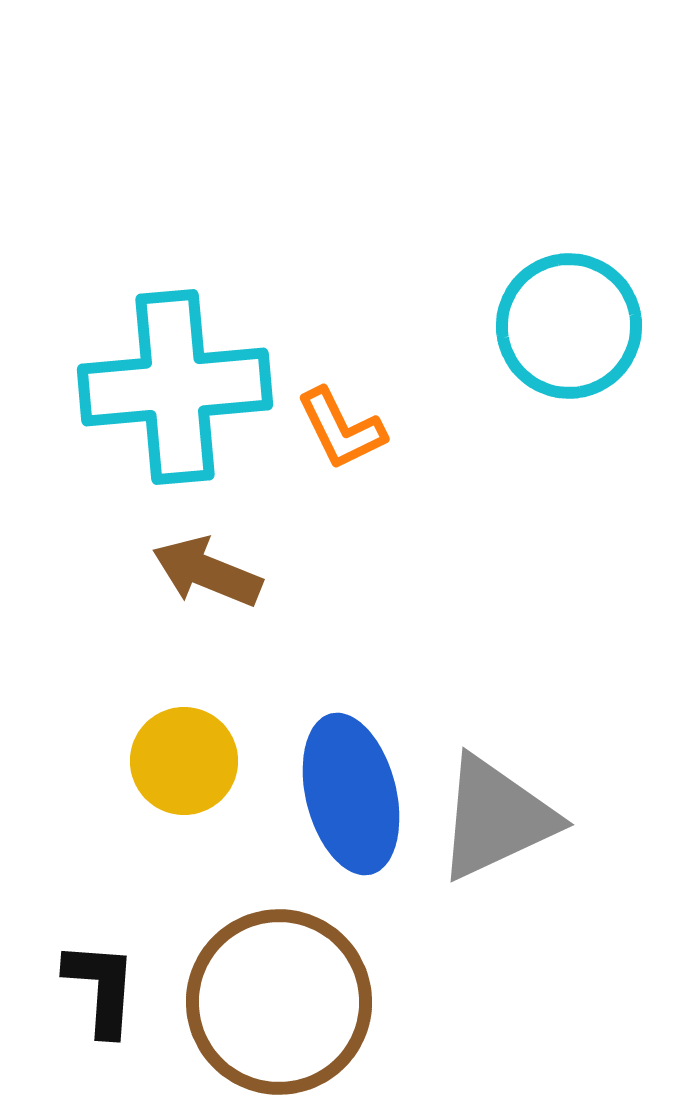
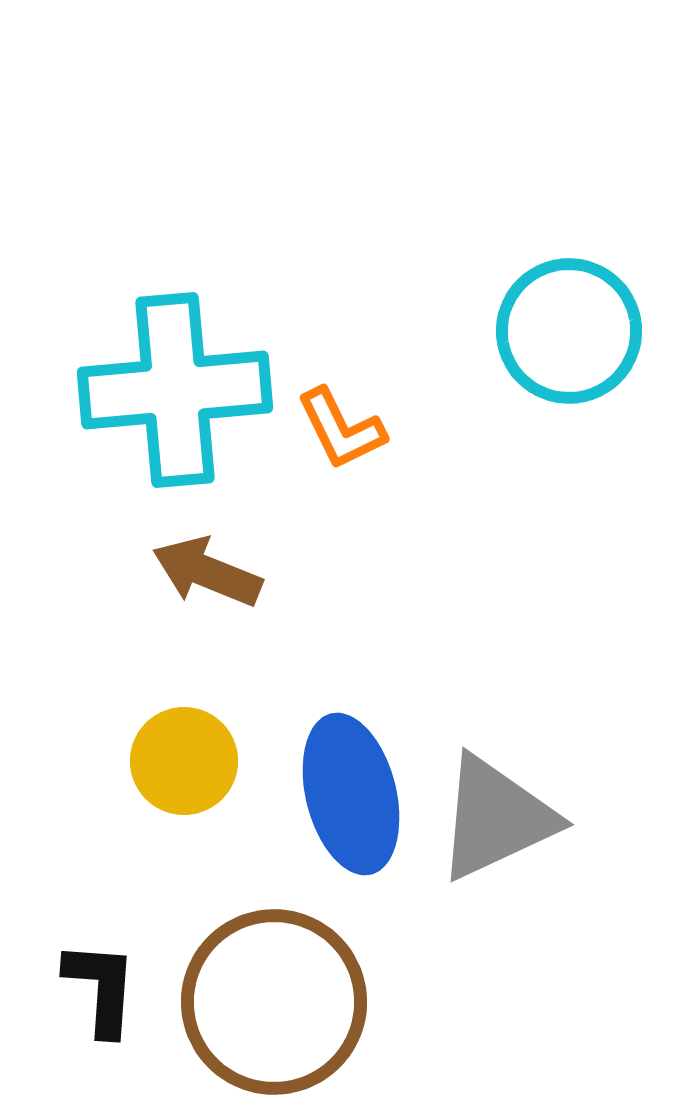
cyan circle: moved 5 px down
cyan cross: moved 3 px down
brown circle: moved 5 px left
